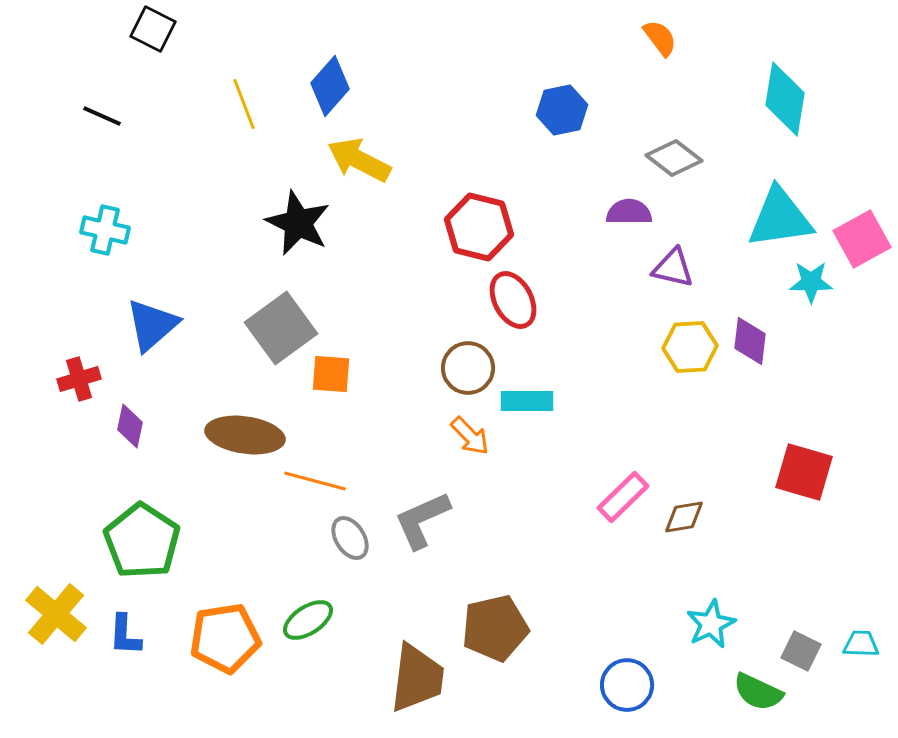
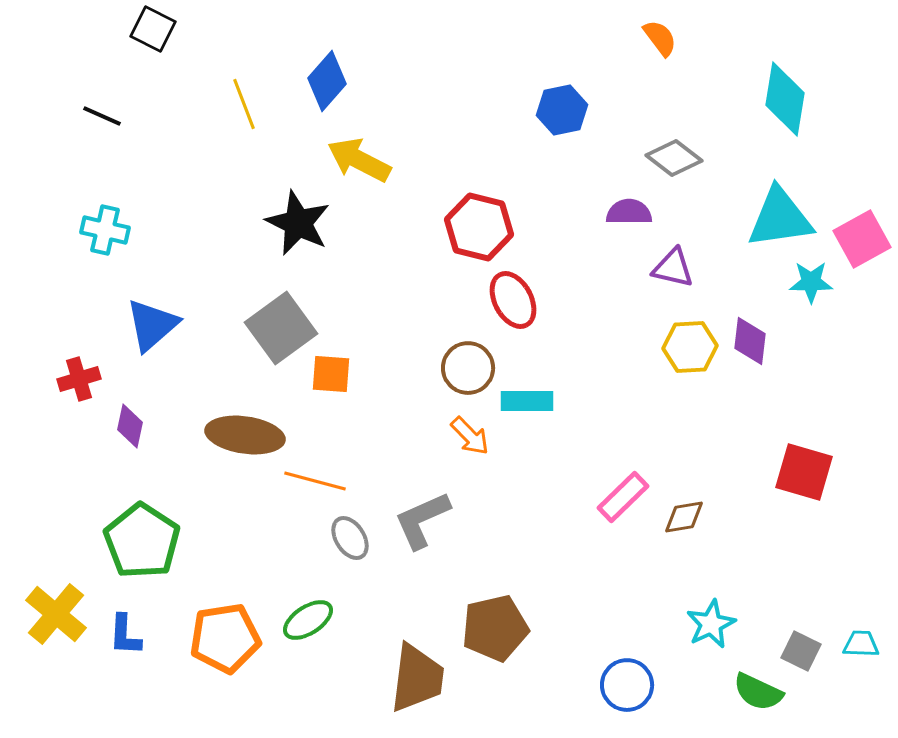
blue diamond at (330, 86): moved 3 px left, 5 px up
